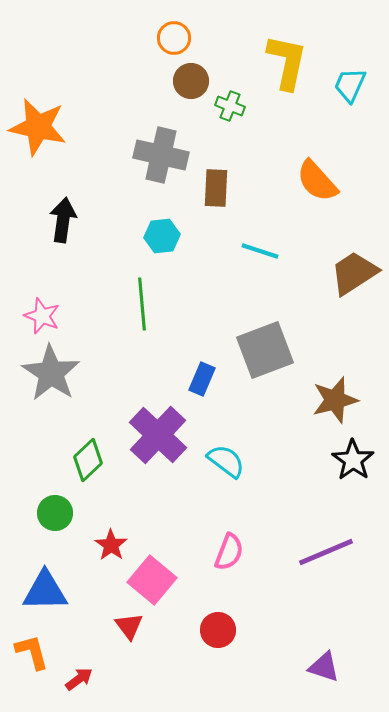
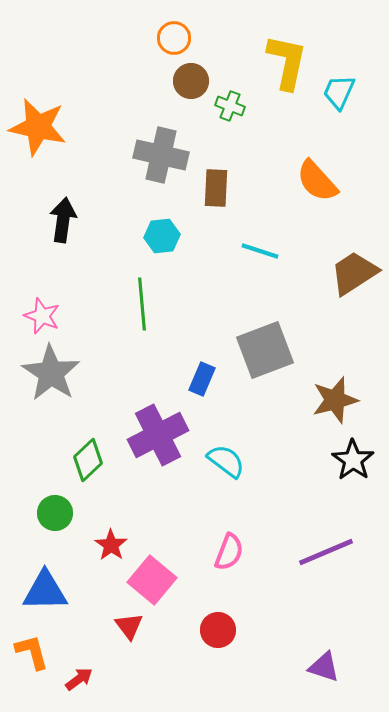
cyan trapezoid: moved 11 px left, 7 px down
purple cross: rotated 20 degrees clockwise
